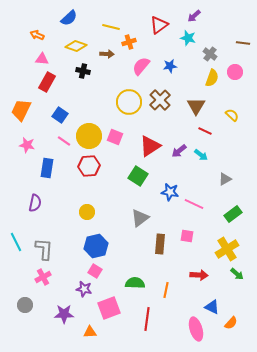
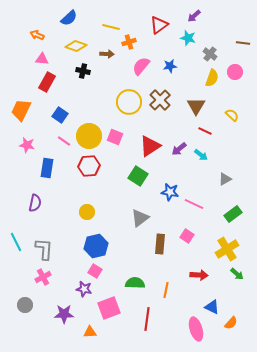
purple arrow at (179, 151): moved 2 px up
pink square at (187, 236): rotated 24 degrees clockwise
